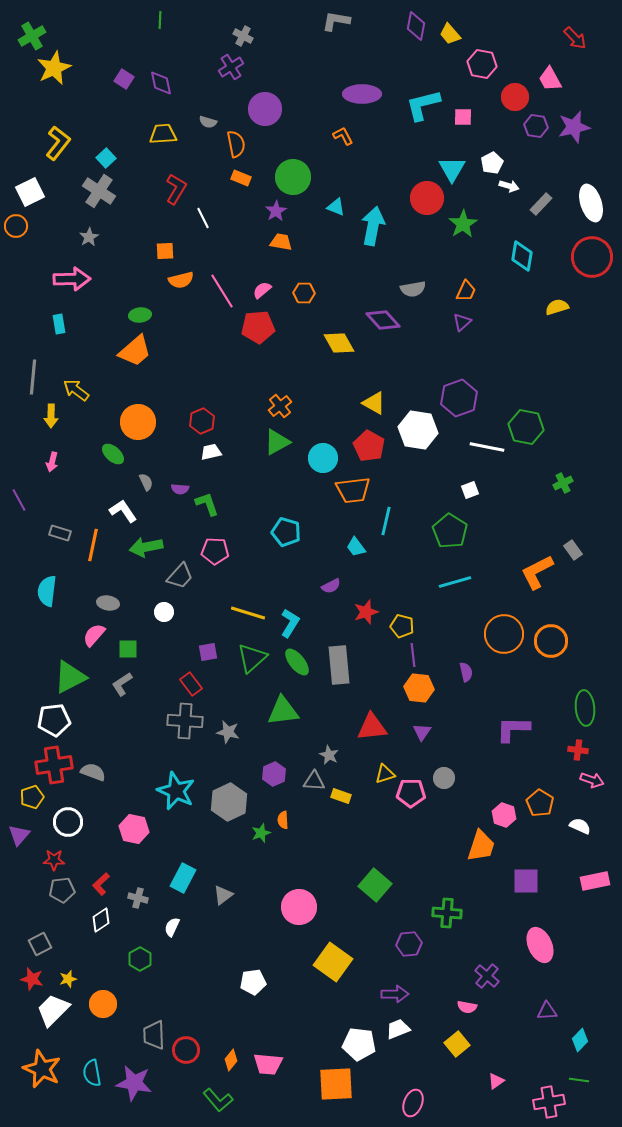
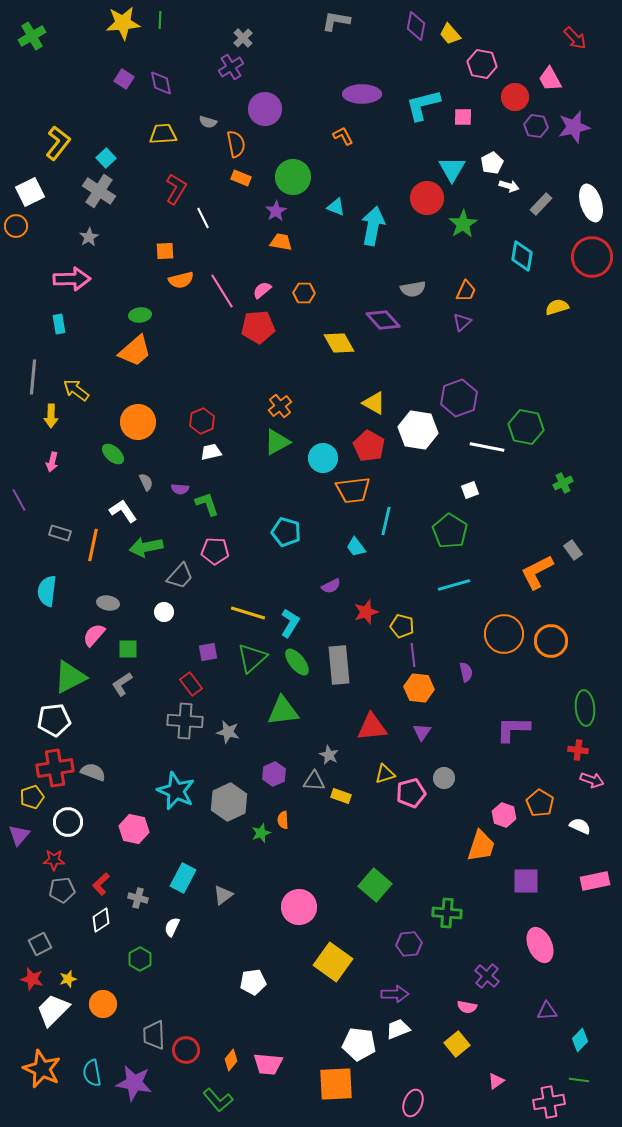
gray cross at (243, 36): moved 2 px down; rotated 18 degrees clockwise
yellow star at (54, 68): moved 69 px right, 45 px up; rotated 20 degrees clockwise
cyan line at (455, 582): moved 1 px left, 3 px down
red cross at (54, 765): moved 1 px right, 3 px down
pink pentagon at (411, 793): rotated 16 degrees counterclockwise
